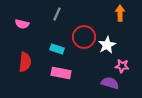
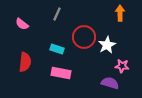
pink semicircle: rotated 24 degrees clockwise
